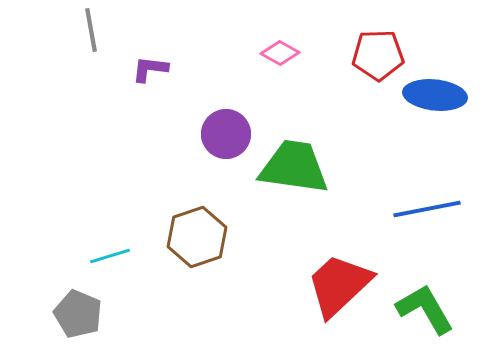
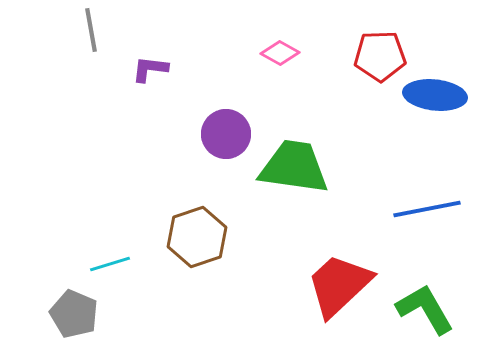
red pentagon: moved 2 px right, 1 px down
cyan line: moved 8 px down
gray pentagon: moved 4 px left
